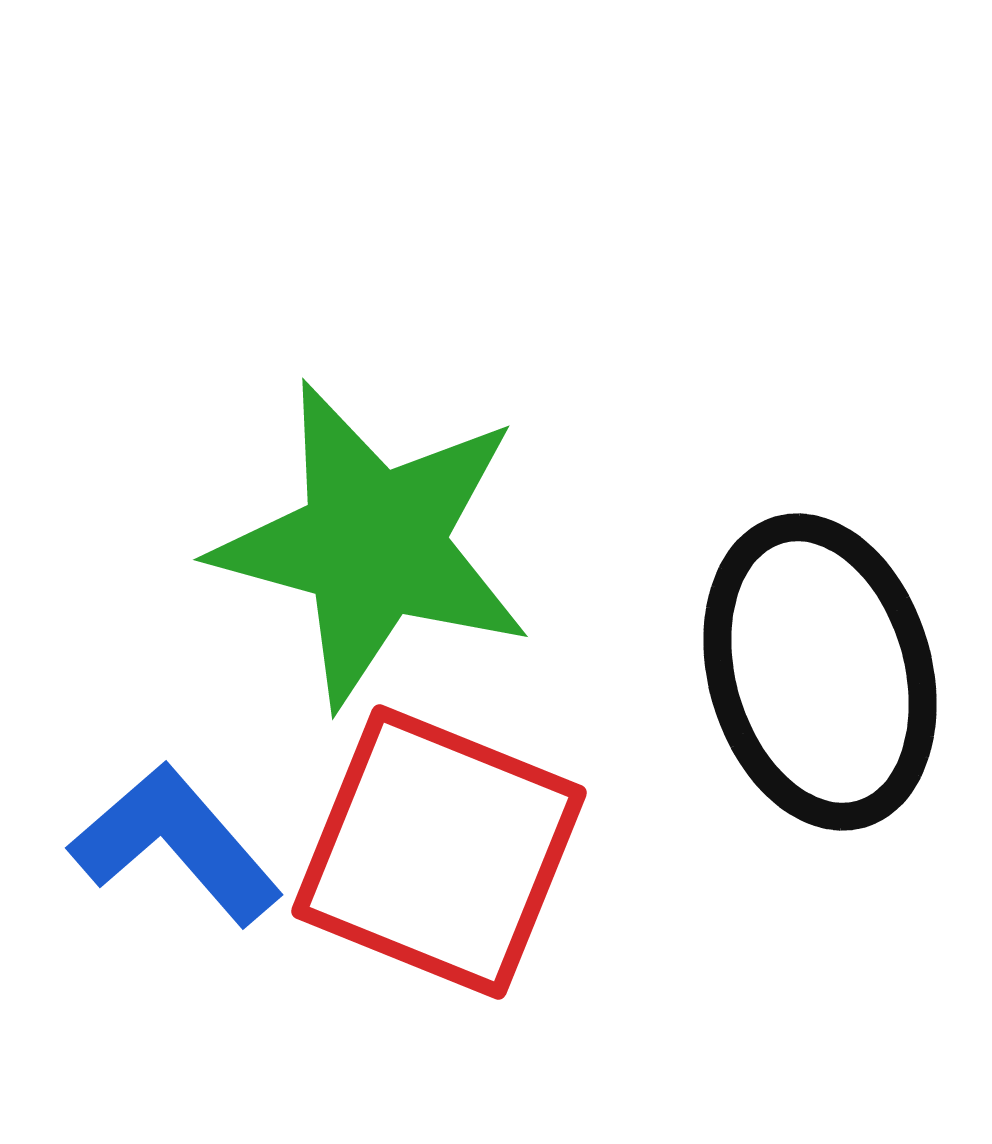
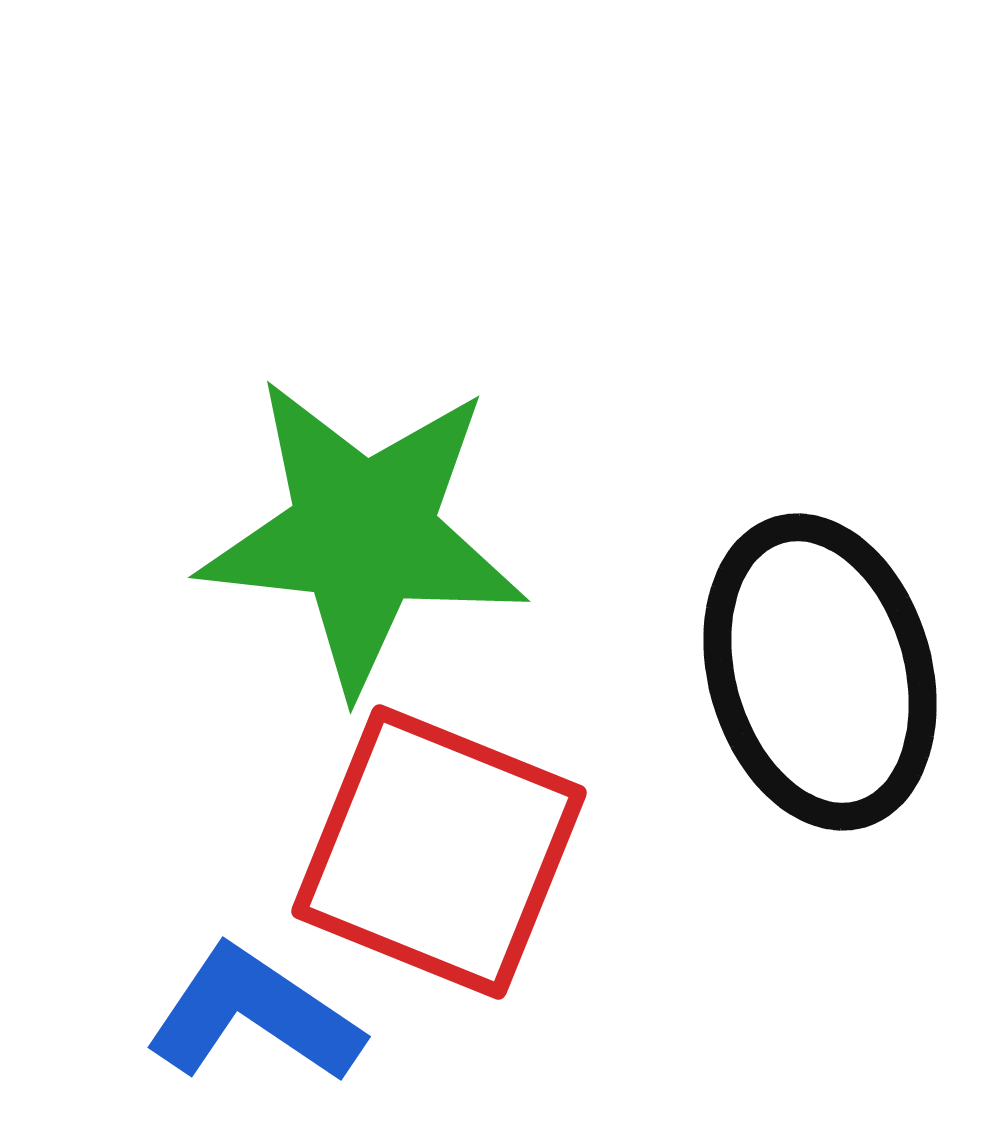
green star: moved 10 px left, 10 px up; rotated 9 degrees counterclockwise
blue L-shape: moved 78 px right, 171 px down; rotated 15 degrees counterclockwise
